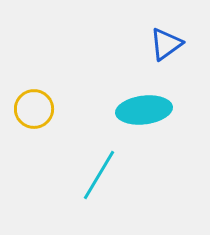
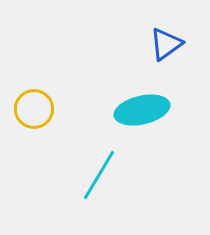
cyan ellipse: moved 2 px left; rotated 6 degrees counterclockwise
